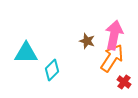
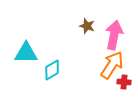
brown star: moved 15 px up
orange arrow: moved 7 px down
cyan diamond: rotated 15 degrees clockwise
red cross: rotated 32 degrees counterclockwise
